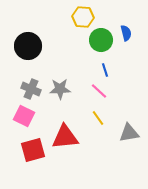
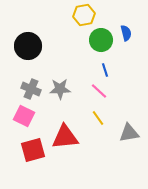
yellow hexagon: moved 1 px right, 2 px up; rotated 15 degrees counterclockwise
